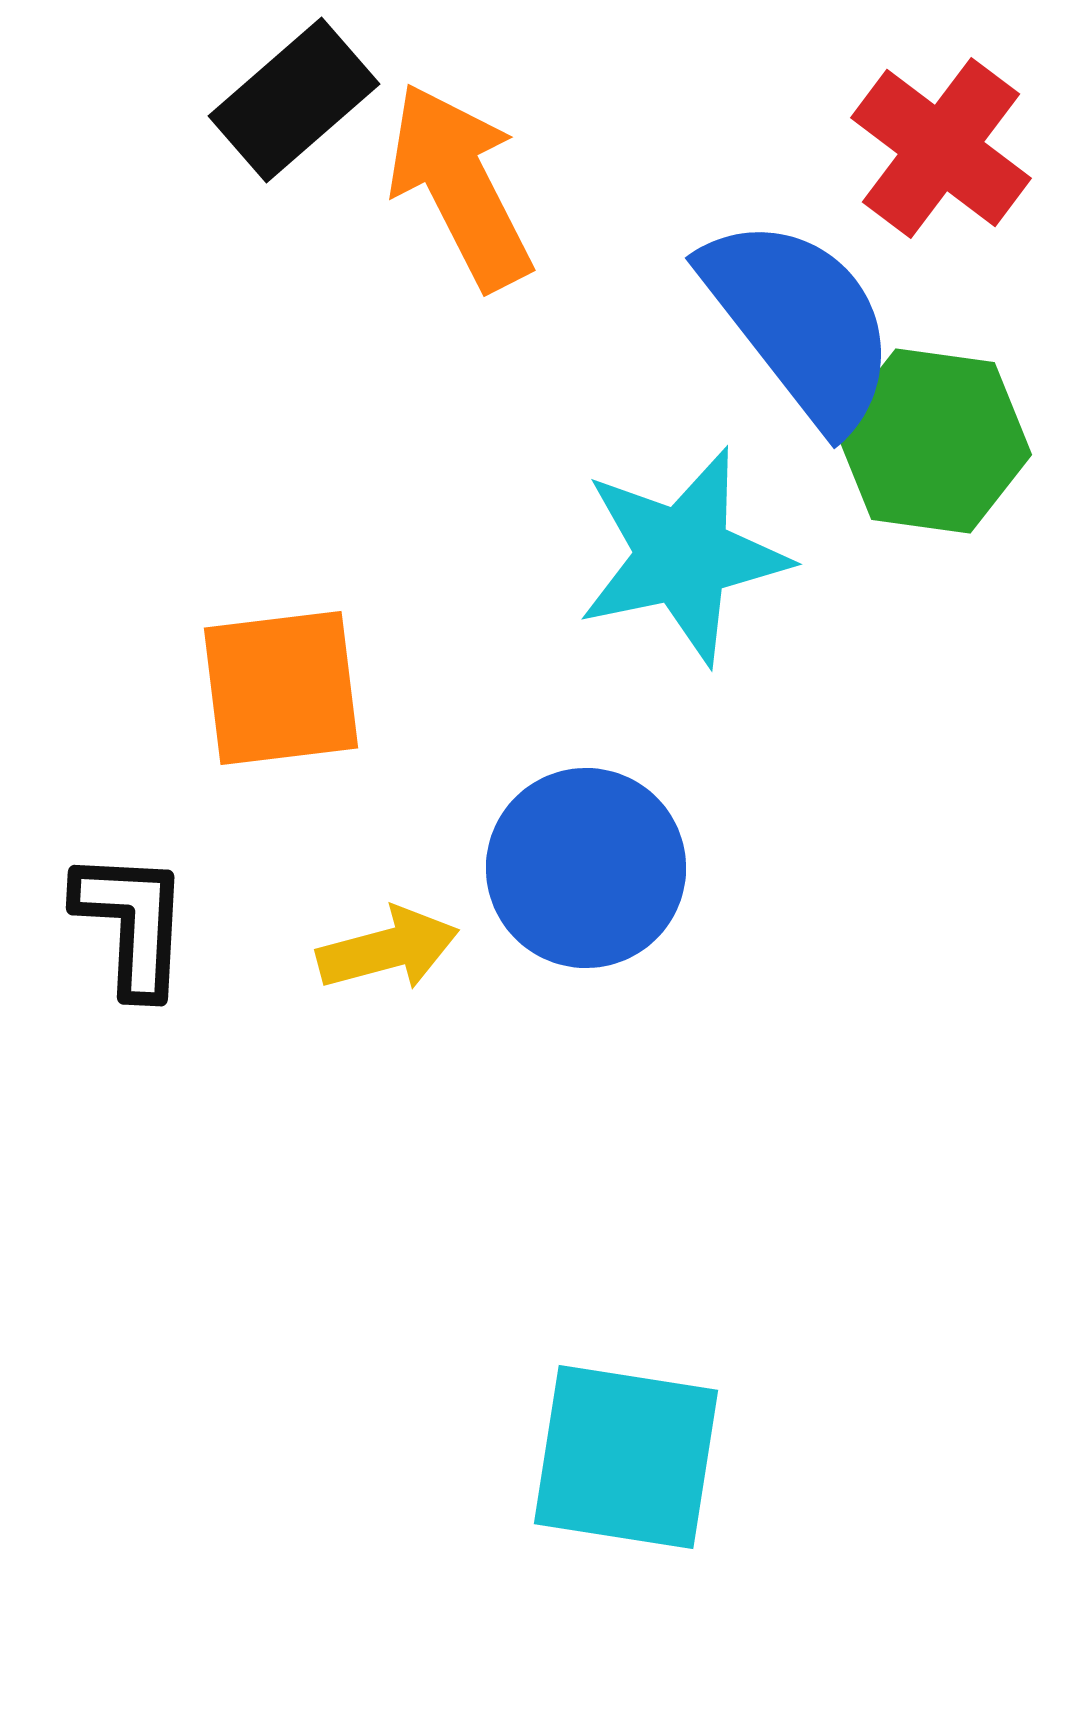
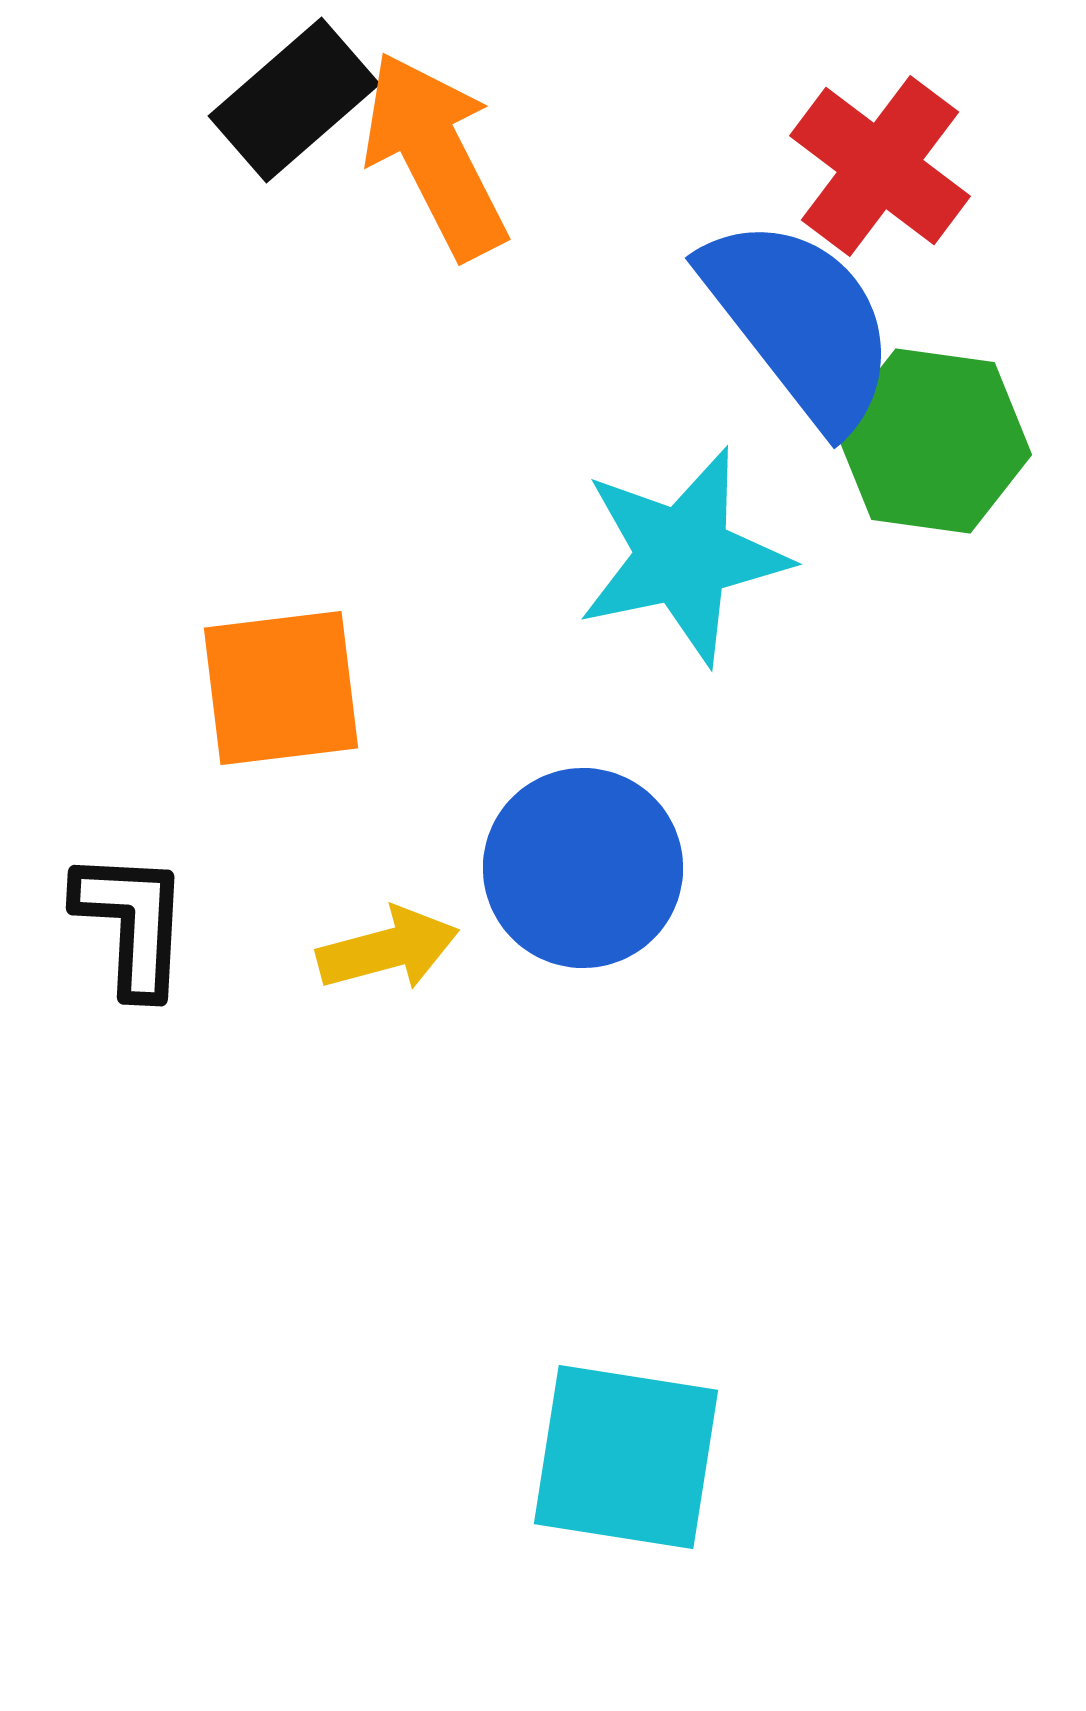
red cross: moved 61 px left, 18 px down
orange arrow: moved 25 px left, 31 px up
blue circle: moved 3 px left
